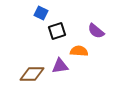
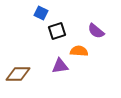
brown diamond: moved 14 px left
